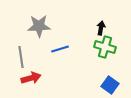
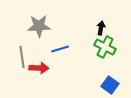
green cross: rotated 10 degrees clockwise
gray line: moved 1 px right
red arrow: moved 8 px right, 10 px up; rotated 18 degrees clockwise
